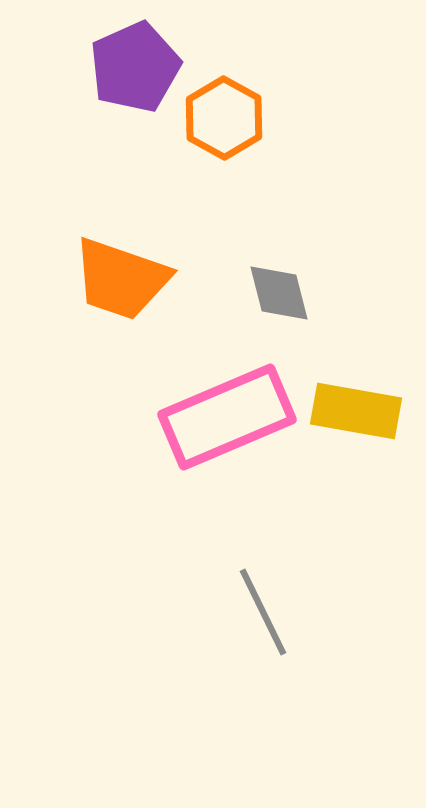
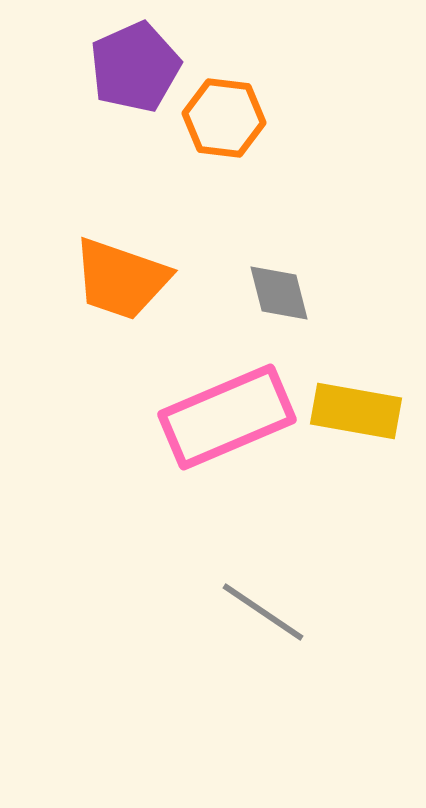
orange hexagon: rotated 22 degrees counterclockwise
gray line: rotated 30 degrees counterclockwise
